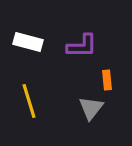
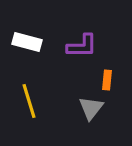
white rectangle: moved 1 px left
orange rectangle: rotated 12 degrees clockwise
